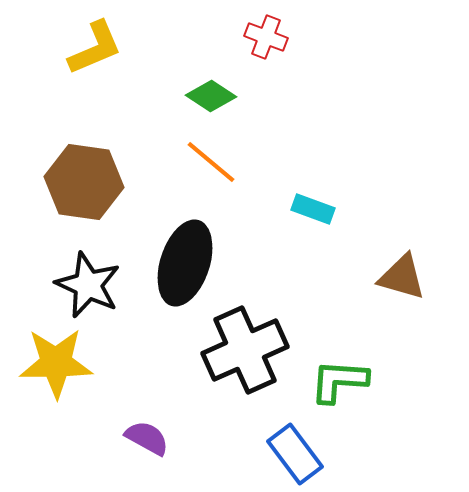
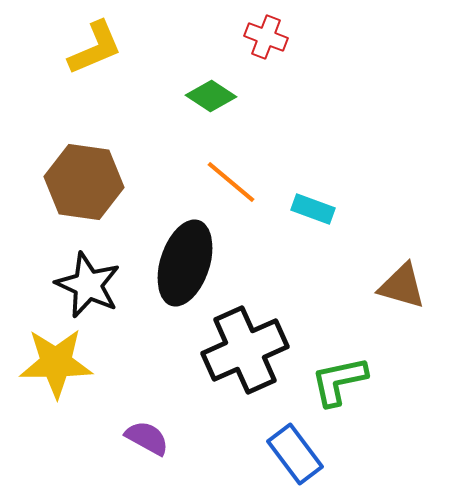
orange line: moved 20 px right, 20 px down
brown triangle: moved 9 px down
green L-shape: rotated 16 degrees counterclockwise
